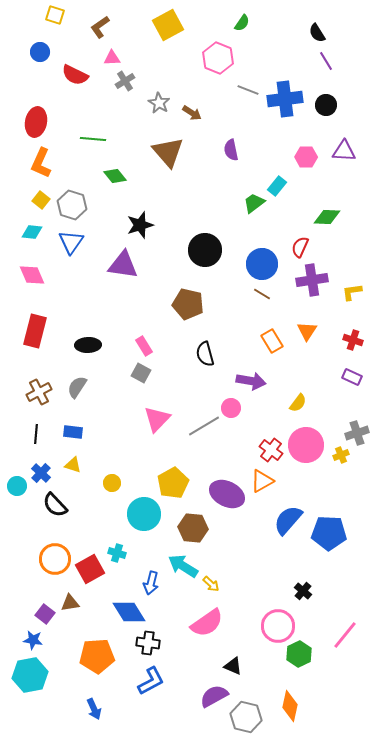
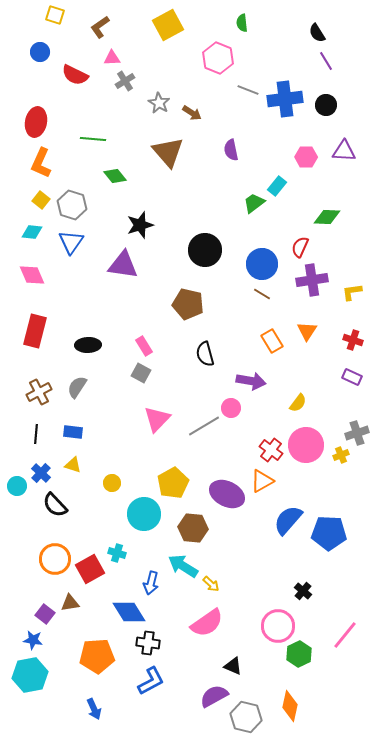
green semicircle at (242, 23): rotated 138 degrees clockwise
